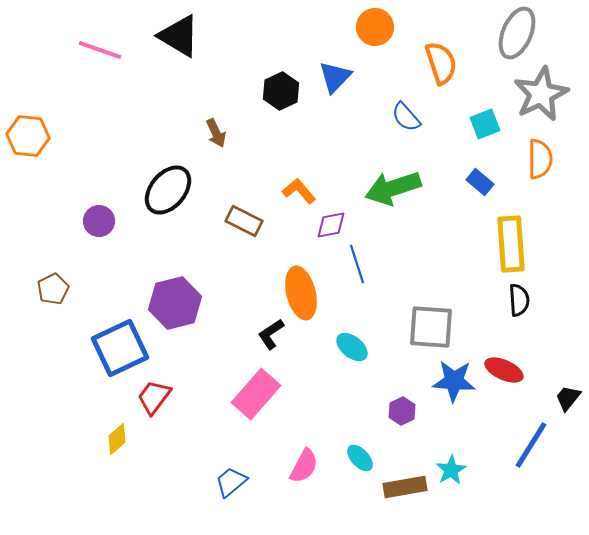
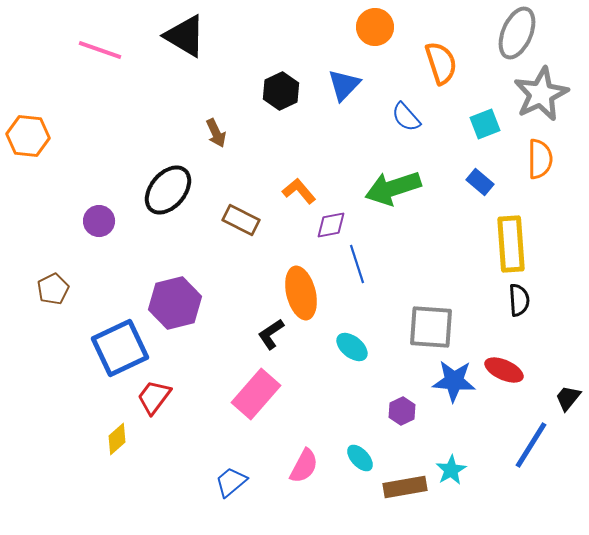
black triangle at (179, 36): moved 6 px right
blue triangle at (335, 77): moved 9 px right, 8 px down
brown rectangle at (244, 221): moved 3 px left, 1 px up
